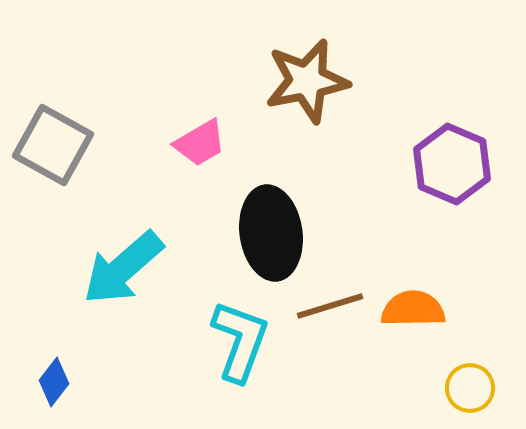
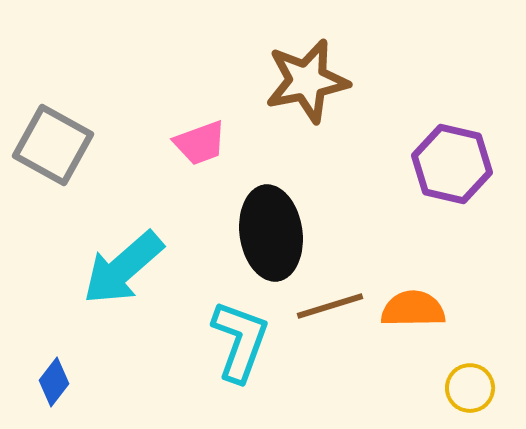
pink trapezoid: rotated 10 degrees clockwise
purple hexagon: rotated 10 degrees counterclockwise
